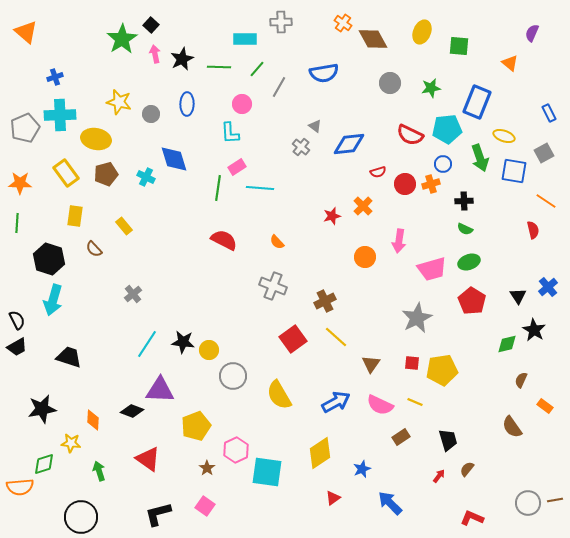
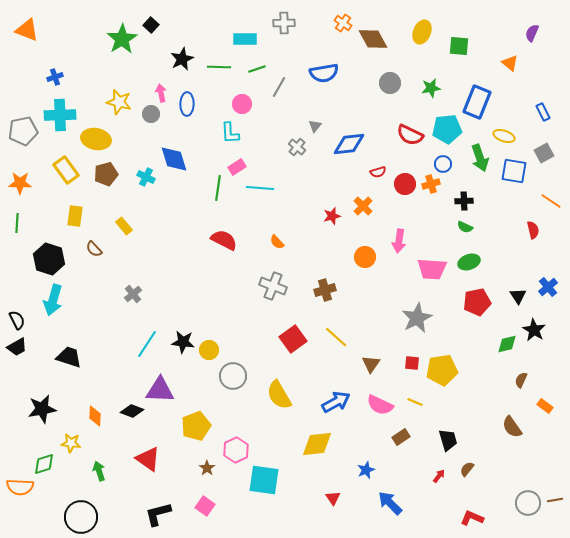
gray cross at (281, 22): moved 3 px right, 1 px down
orange triangle at (26, 32): moved 1 px right, 2 px up; rotated 20 degrees counterclockwise
pink arrow at (155, 54): moved 6 px right, 39 px down
green line at (257, 69): rotated 30 degrees clockwise
blue rectangle at (549, 113): moved 6 px left, 1 px up
gray triangle at (315, 126): rotated 32 degrees clockwise
gray pentagon at (25, 128): moved 2 px left, 3 px down; rotated 12 degrees clockwise
gray cross at (301, 147): moved 4 px left
yellow rectangle at (66, 173): moved 3 px up
orange line at (546, 201): moved 5 px right
green semicircle at (465, 229): moved 2 px up
pink trapezoid at (432, 269): rotated 20 degrees clockwise
brown cross at (325, 301): moved 11 px up; rotated 10 degrees clockwise
red pentagon at (472, 301): moved 5 px right, 1 px down; rotated 28 degrees clockwise
orange diamond at (93, 420): moved 2 px right, 4 px up
yellow diamond at (320, 453): moved 3 px left, 9 px up; rotated 28 degrees clockwise
blue star at (362, 469): moved 4 px right, 1 px down
cyan square at (267, 472): moved 3 px left, 8 px down
orange semicircle at (20, 487): rotated 8 degrees clockwise
red triangle at (333, 498): rotated 28 degrees counterclockwise
